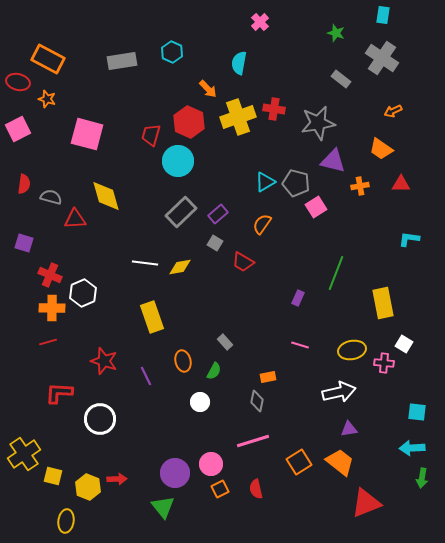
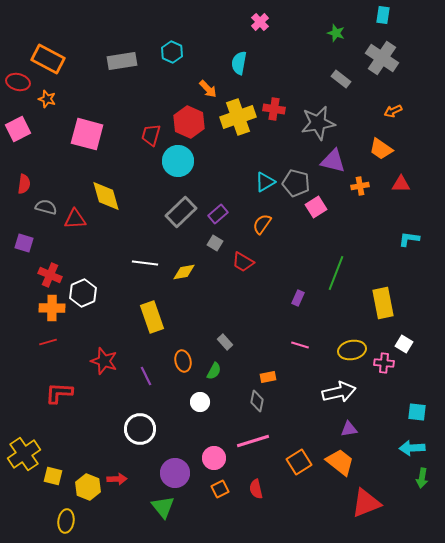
gray semicircle at (51, 197): moved 5 px left, 10 px down
yellow diamond at (180, 267): moved 4 px right, 5 px down
white circle at (100, 419): moved 40 px right, 10 px down
pink circle at (211, 464): moved 3 px right, 6 px up
